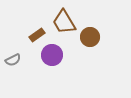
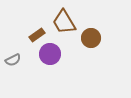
brown circle: moved 1 px right, 1 px down
purple circle: moved 2 px left, 1 px up
